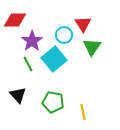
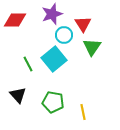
purple star: moved 20 px right, 27 px up; rotated 15 degrees clockwise
